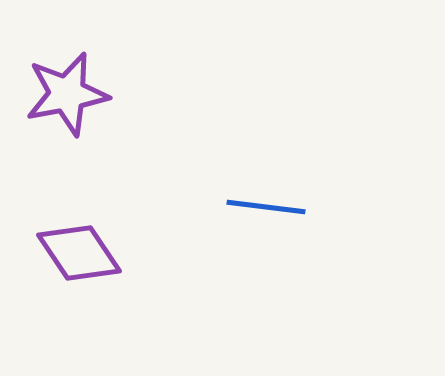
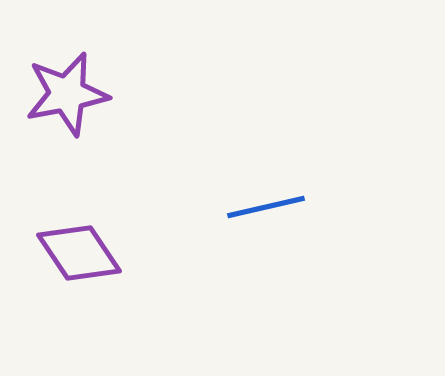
blue line: rotated 20 degrees counterclockwise
